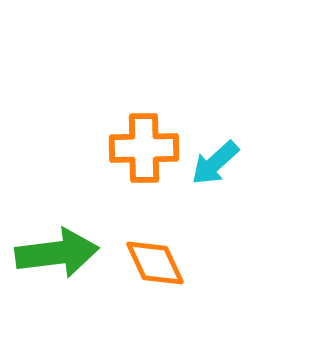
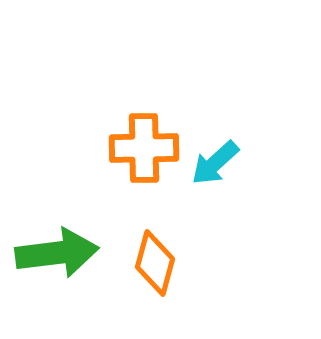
orange diamond: rotated 40 degrees clockwise
